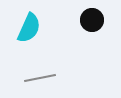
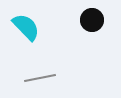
cyan semicircle: moved 3 px left, 1 px up; rotated 68 degrees counterclockwise
